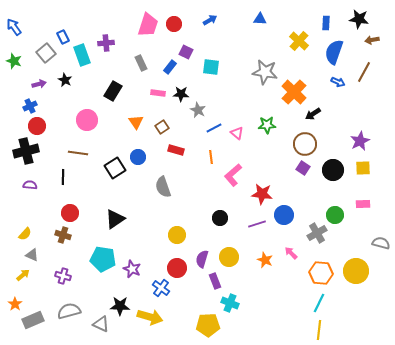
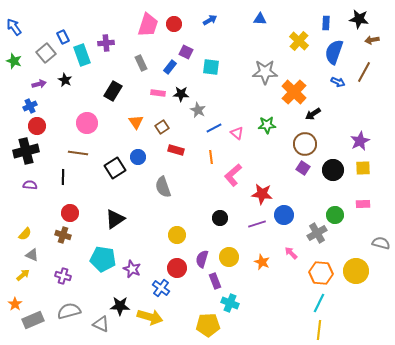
gray star at (265, 72): rotated 10 degrees counterclockwise
pink circle at (87, 120): moved 3 px down
orange star at (265, 260): moved 3 px left, 2 px down
